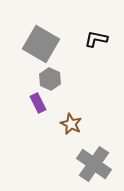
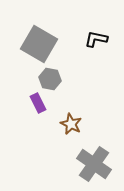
gray square: moved 2 px left
gray hexagon: rotated 15 degrees counterclockwise
